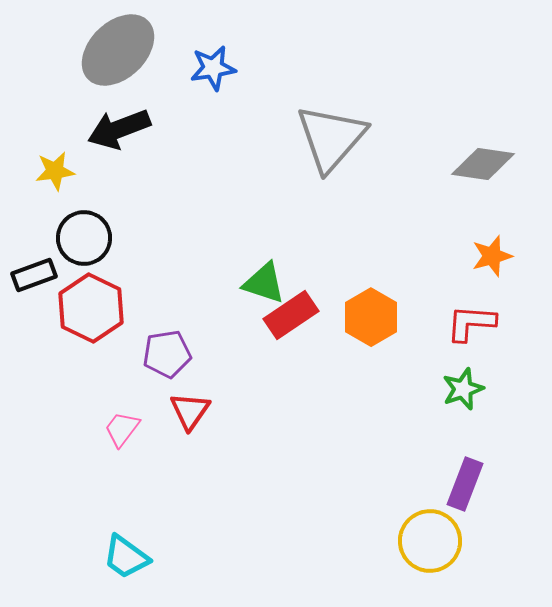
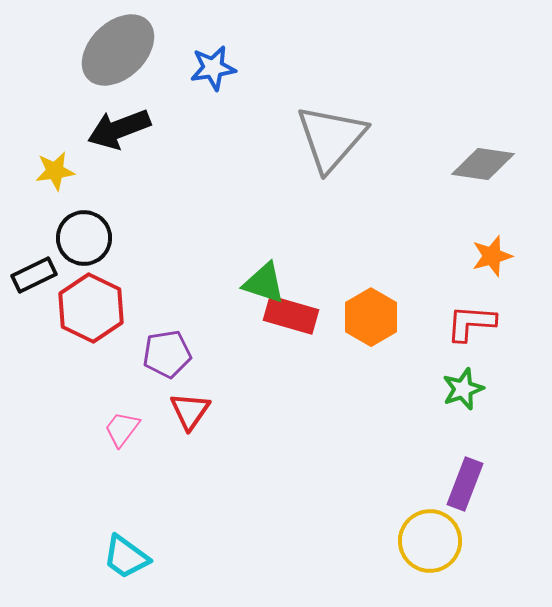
black rectangle: rotated 6 degrees counterclockwise
red rectangle: rotated 50 degrees clockwise
